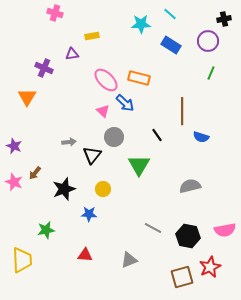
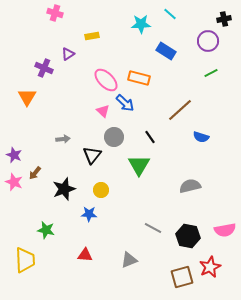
blue rectangle: moved 5 px left, 6 px down
purple triangle: moved 4 px left; rotated 24 degrees counterclockwise
green line: rotated 40 degrees clockwise
brown line: moved 2 px left, 1 px up; rotated 48 degrees clockwise
black line: moved 7 px left, 2 px down
gray arrow: moved 6 px left, 3 px up
purple star: moved 9 px down
yellow circle: moved 2 px left, 1 px down
green star: rotated 24 degrees clockwise
yellow trapezoid: moved 3 px right
